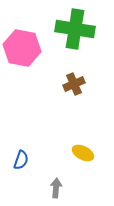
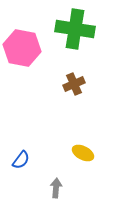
blue semicircle: rotated 18 degrees clockwise
